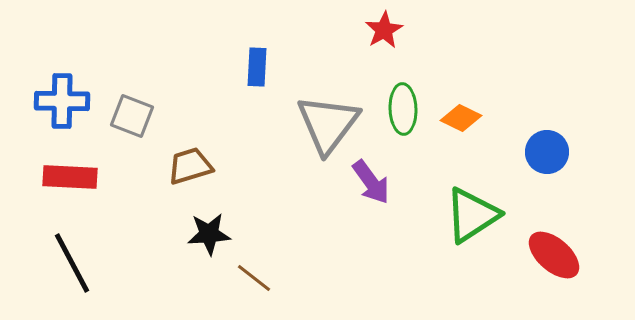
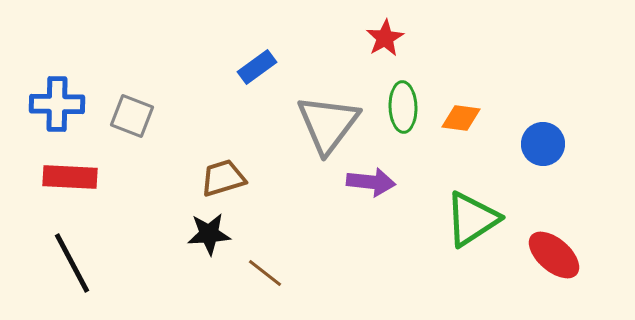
red star: moved 1 px right, 8 px down
blue rectangle: rotated 51 degrees clockwise
blue cross: moved 5 px left, 3 px down
green ellipse: moved 2 px up
orange diamond: rotated 18 degrees counterclockwise
blue circle: moved 4 px left, 8 px up
brown trapezoid: moved 33 px right, 12 px down
purple arrow: rotated 48 degrees counterclockwise
green triangle: moved 4 px down
brown line: moved 11 px right, 5 px up
